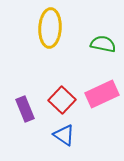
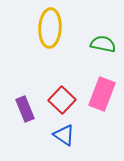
pink rectangle: rotated 44 degrees counterclockwise
